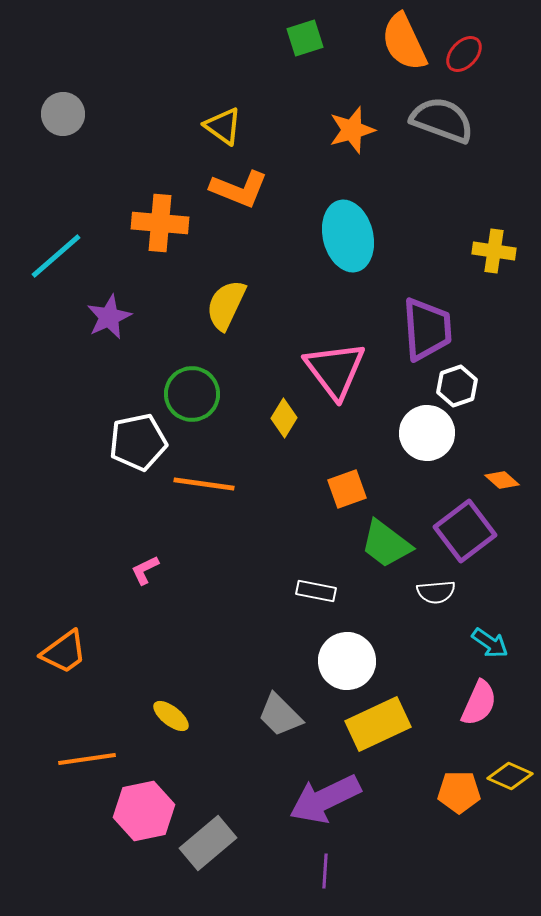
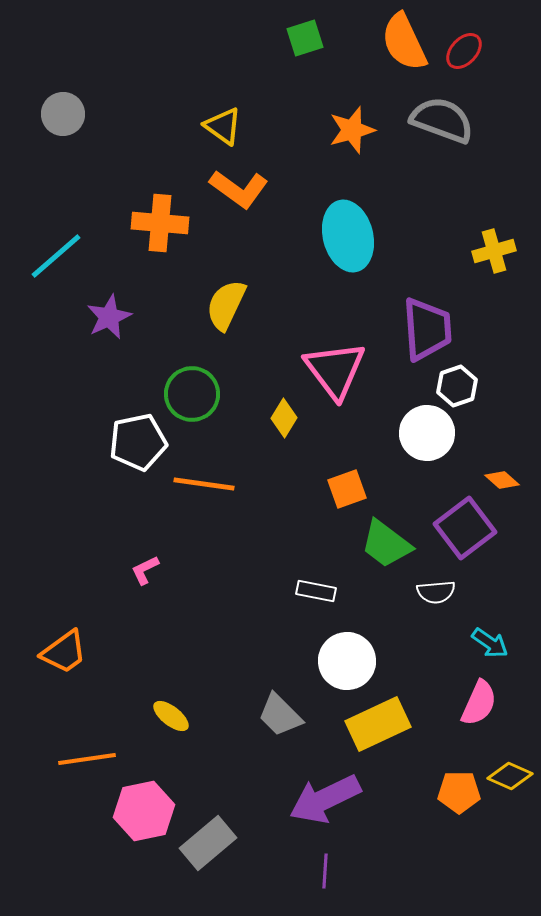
red ellipse at (464, 54): moved 3 px up
orange L-shape at (239, 189): rotated 14 degrees clockwise
yellow cross at (494, 251): rotated 24 degrees counterclockwise
purple square at (465, 531): moved 3 px up
